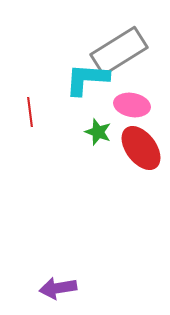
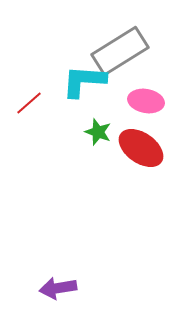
gray rectangle: moved 1 px right
cyan L-shape: moved 3 px left, 2 px down
pink ellipse: moved 14 px right, 4 px up
red line: moved 1 px left, 9 px up; rotated 56 degrees clockwise
red ellipse: rotated 18 degrees counterclockwise
